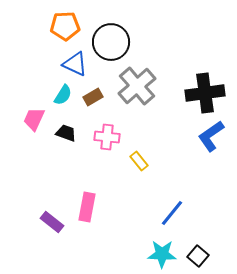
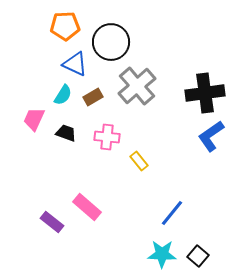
pink rectangle: rotated 60 degrees counterclockwise
